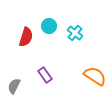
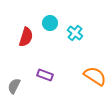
cyan circle: moved 1 px right, 3 px up
purple rectangle: rotated 35 degrees counterclockwise
